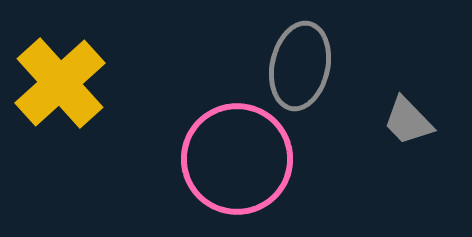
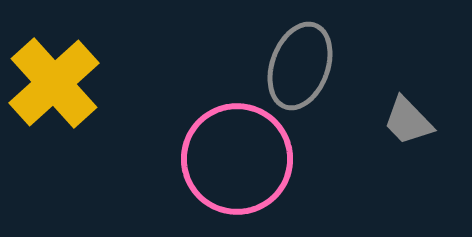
gray ellipse: rotated 8 degrees clockwise
yellow cross: moved 6 px left
